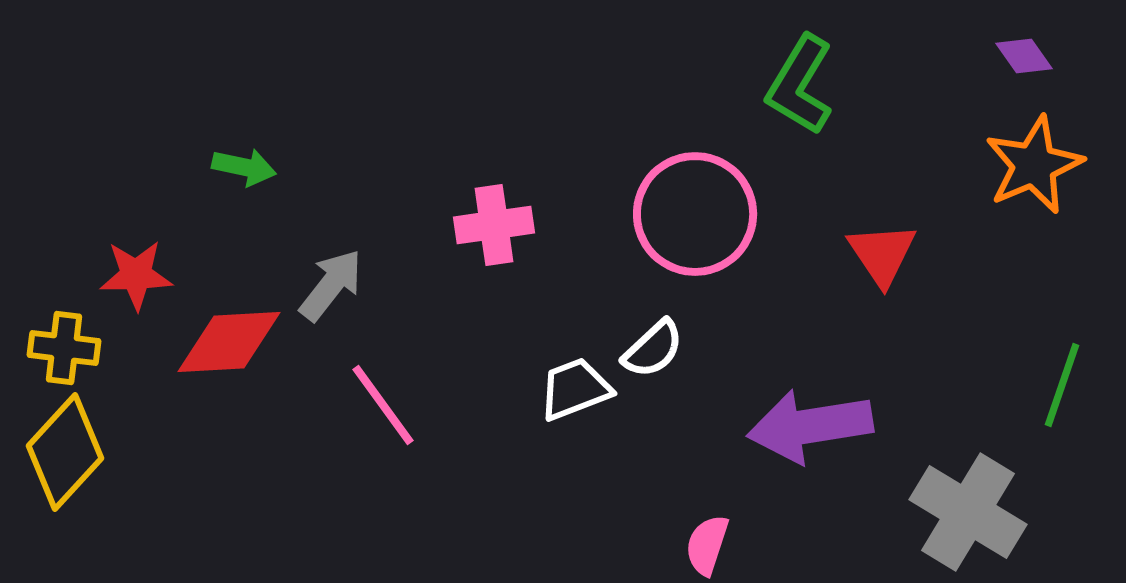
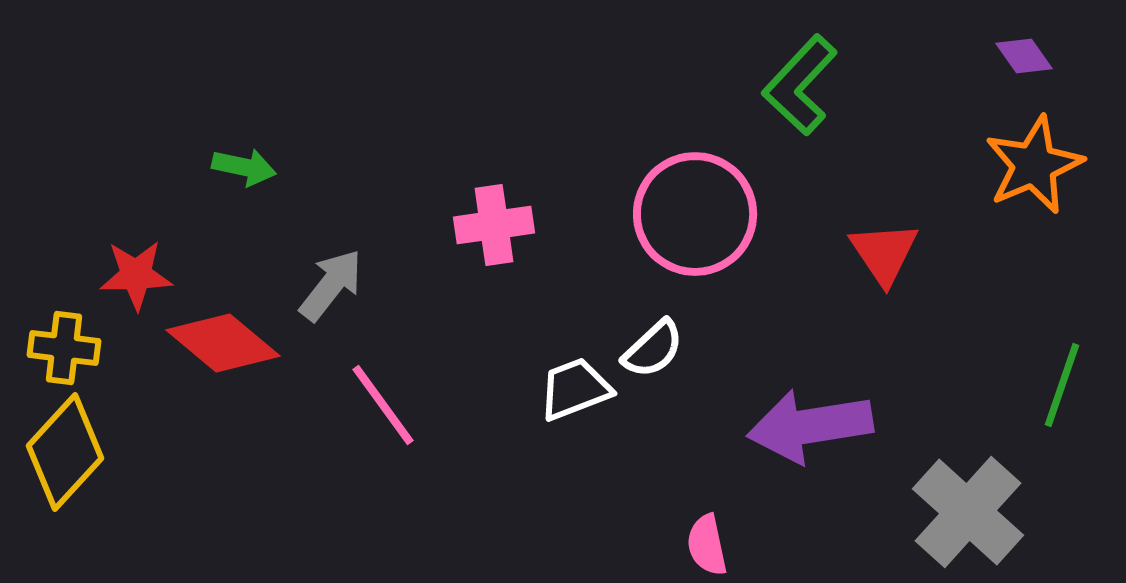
green L-shape: rotated 12 degrees clockwise
red triangle: moved 2 px right, 1 px up
red diamond: moved 6 px left, 1 px down; rotated 43 degrees clockwise
gray cross: rotated 11 degrees clockwise
pink semicircle: rotated 30 degrees counterclockwise
